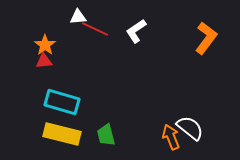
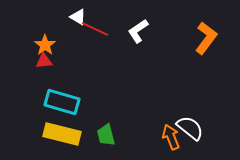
white triangle: rotated 36 degrees clockwise
white L-shape: moved 2 px right
